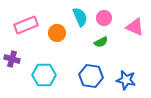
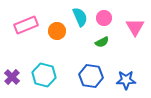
pink triangle: rotated 36 degrees clockwise
orange circle: moved 2 px up
green semicircle: moved 1 px right
purple cross: moved 18 px down; rotated 28 degrees clockwise
cyan hexagon: rotated 15 degrees clockwise
blue star: rotated 12 degrees counterclockwise
